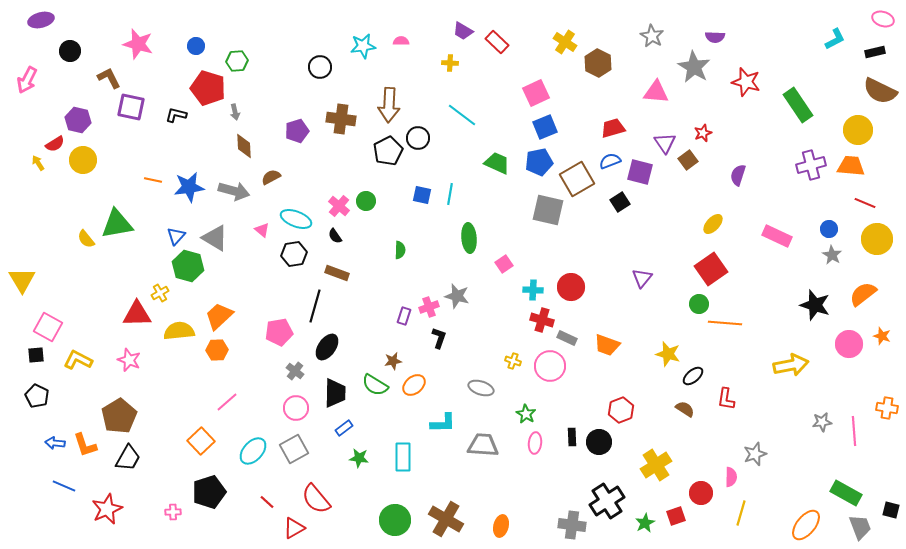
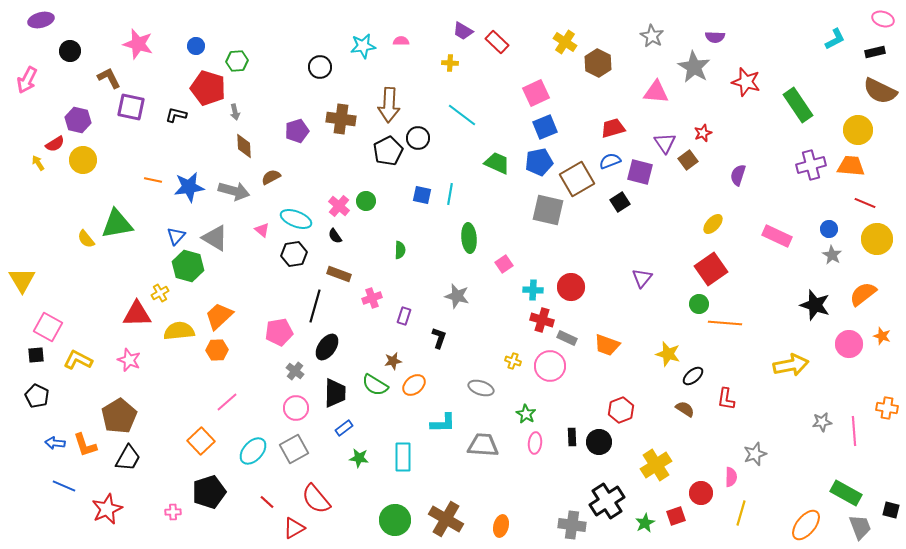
brown rectangle at (337, 273): moved 2 px right, 1 px down
pink cross at (429, 307): moved 57 px left, 9 px up
